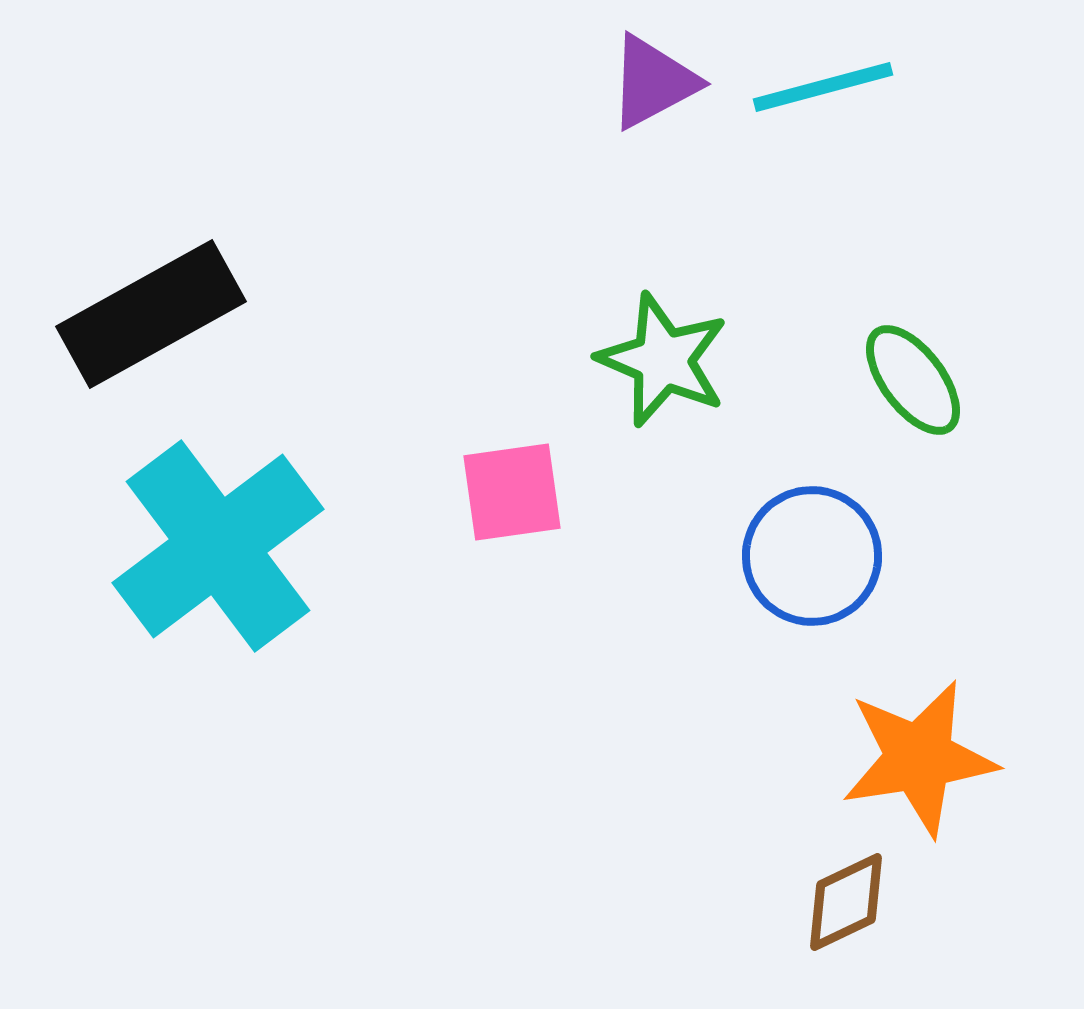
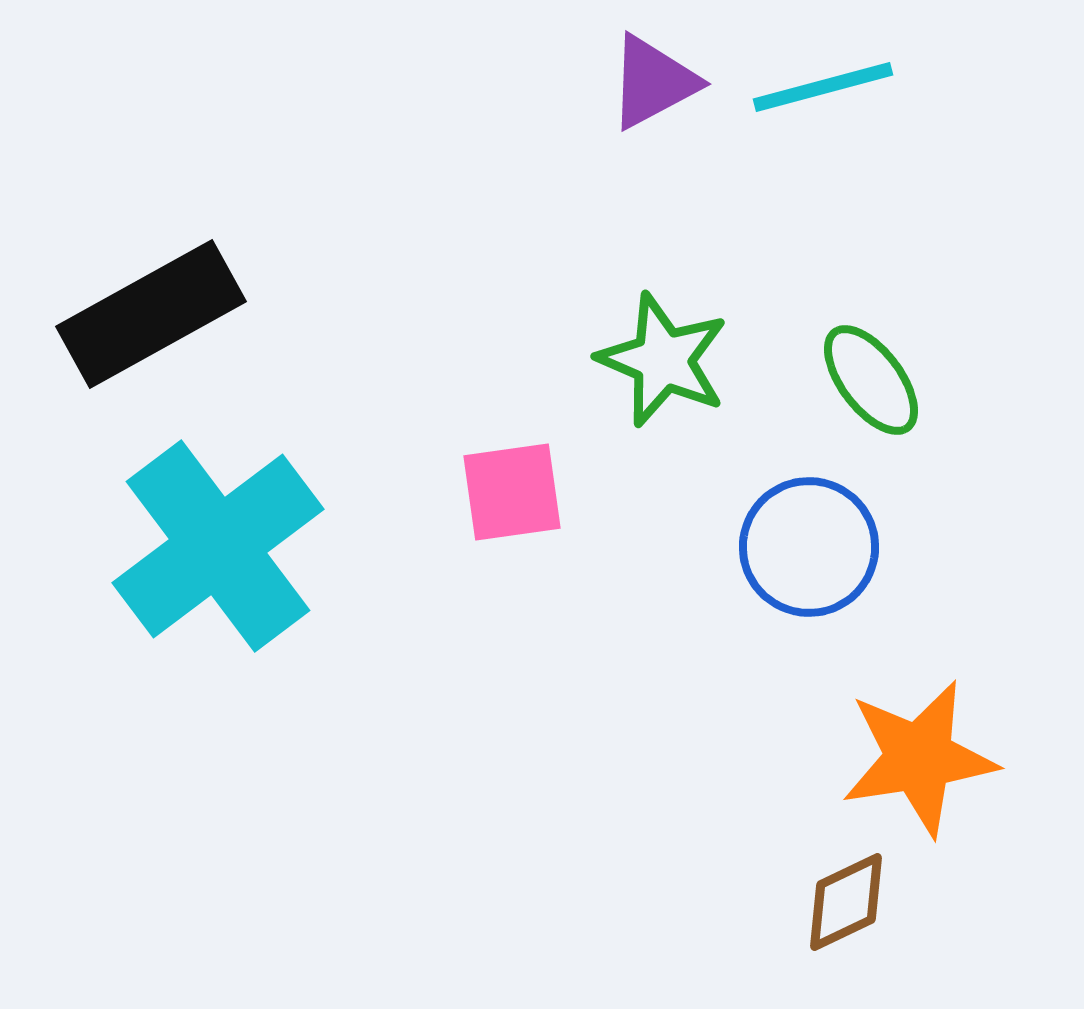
green ellipse: moved 42 px left
blue circle: moved 3 px left, 9 px up
